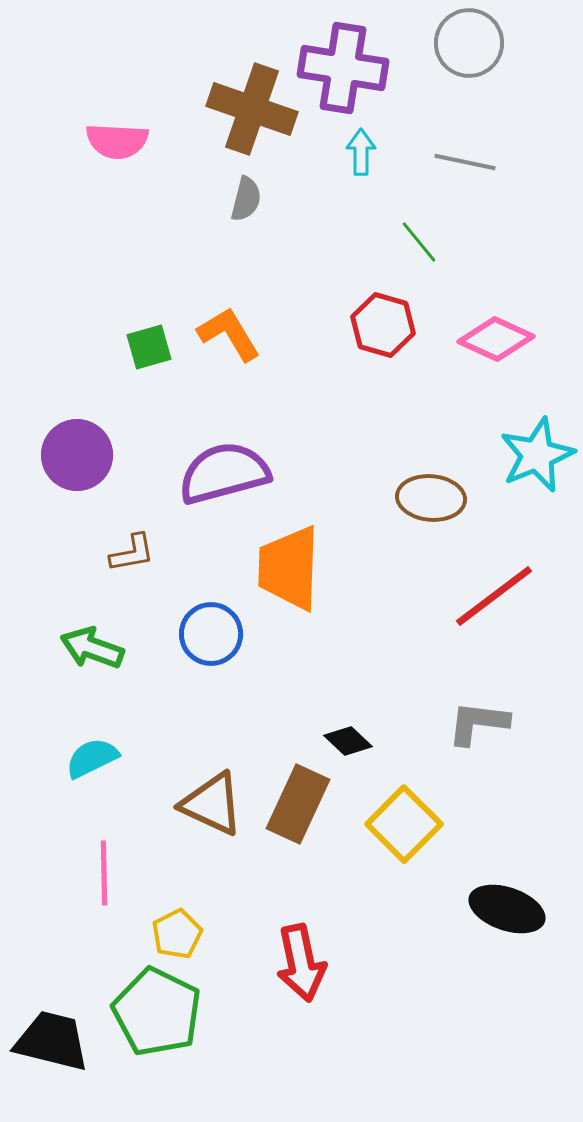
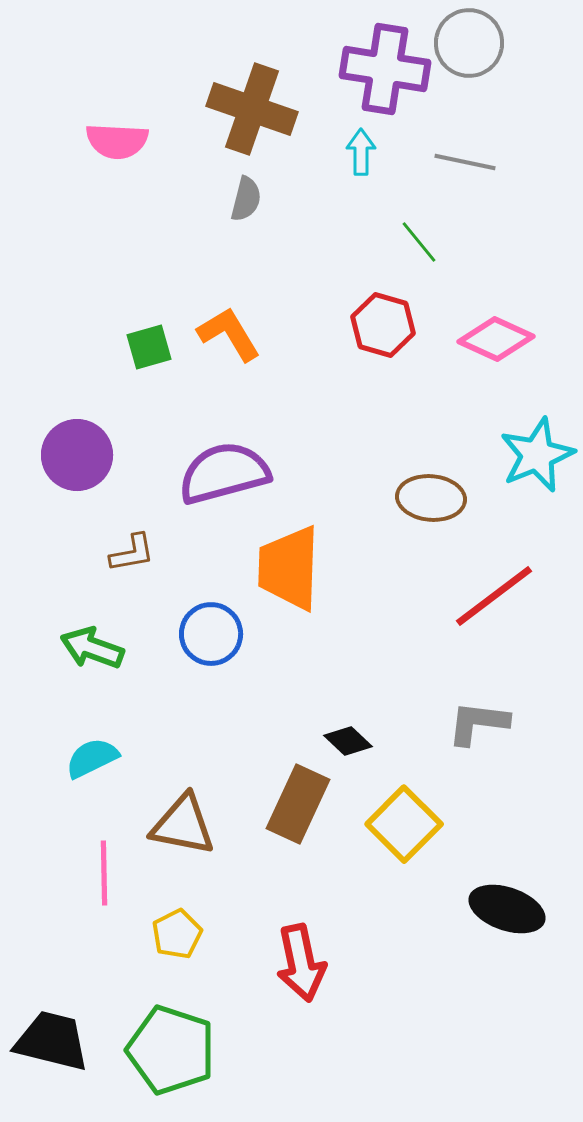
purple cross: moved 42 px right, 1 px down
brown triangle: moved 29 px left, 21 px down; rotated 14 degrees counterclockwise
green pentagon: moved 14 px right, 38 px down; rotated 8 degrees counterclockwise
